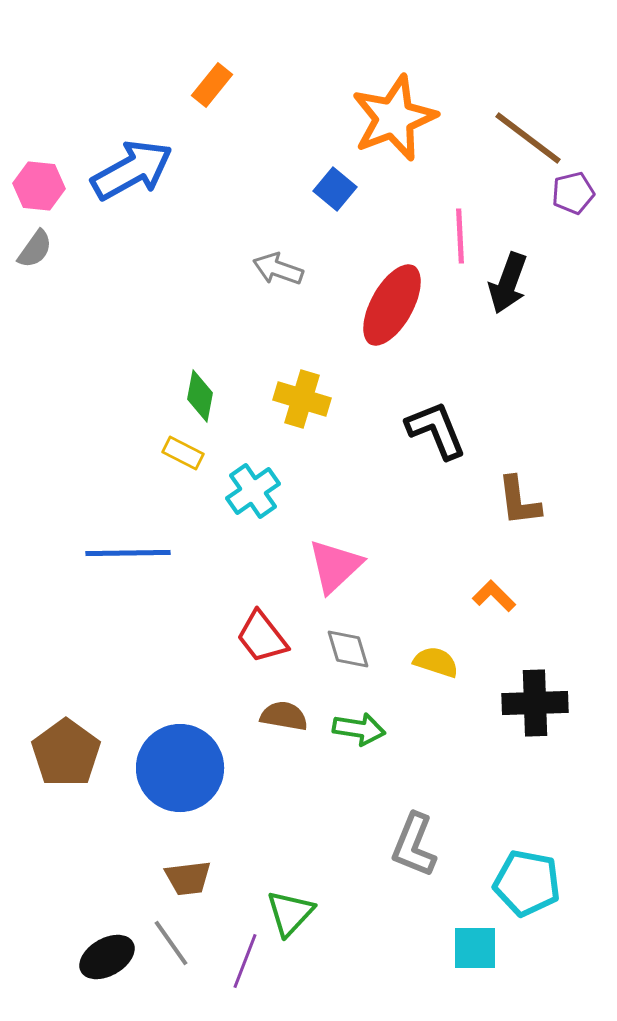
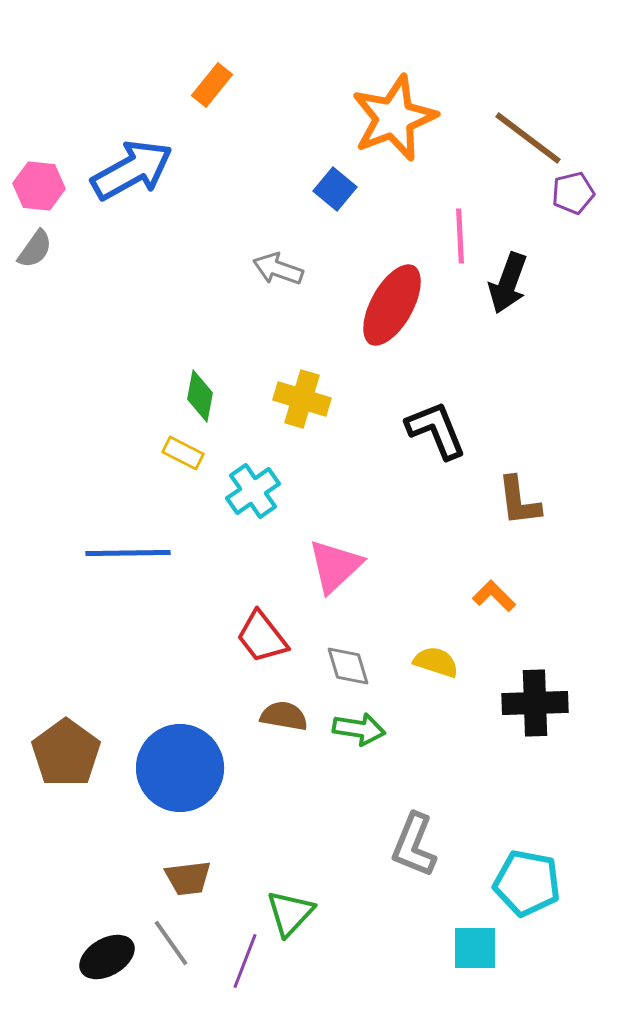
gray diamond: moved 17 px down
